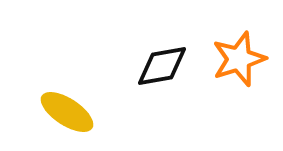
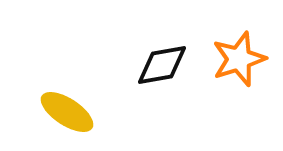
black diamond: moved 1 px up
